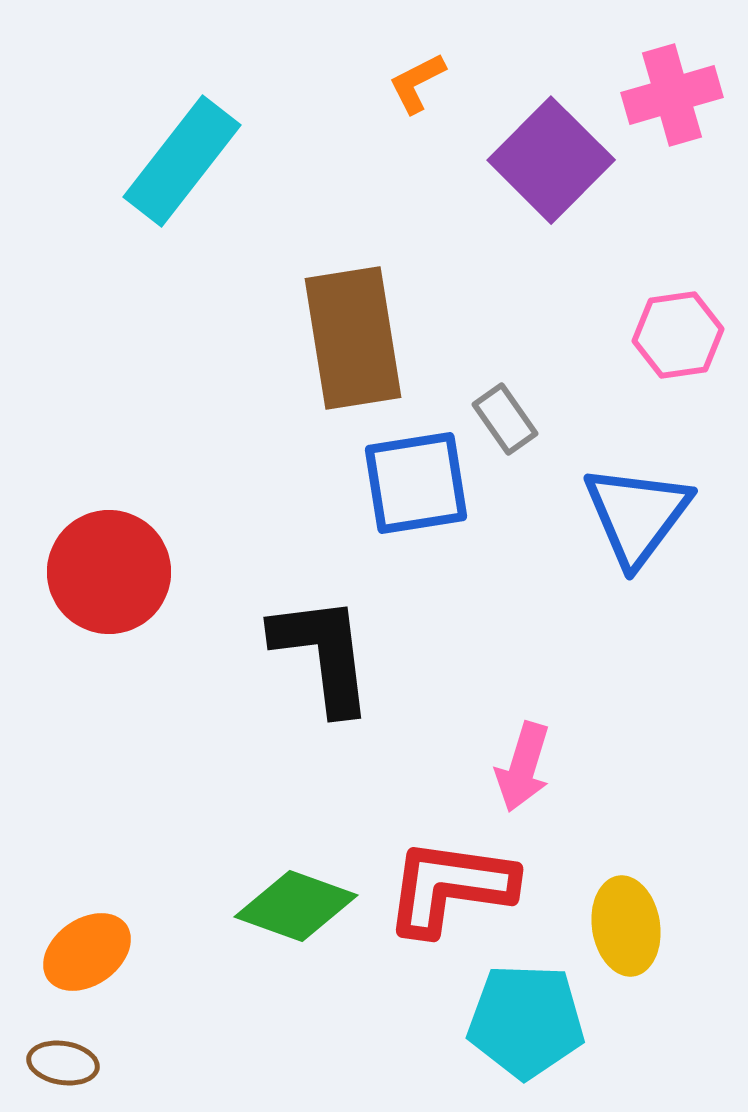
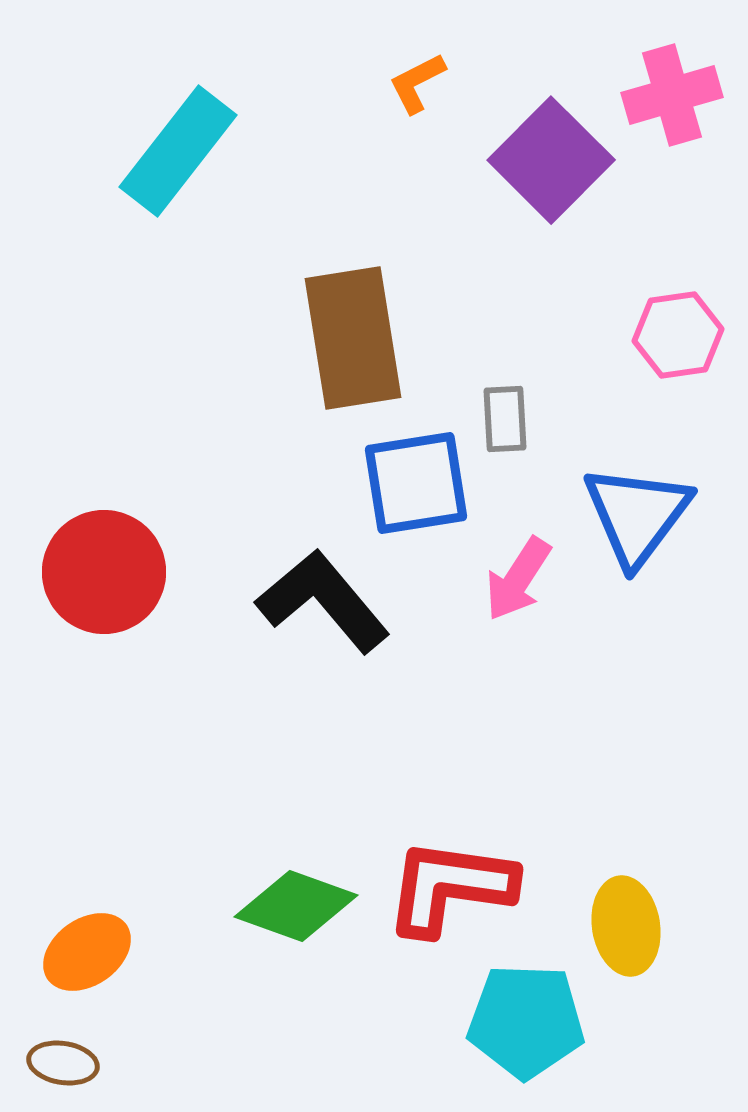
cyan rectangle: moved 4 px left, 10 px up
gray rectangle: rotated 32 degrees clockwise
red circle: moved 5 px left
black L-shape: moved 53 px up; rotated 33 degrees counterclockwise
pink arrow: moved 5 px left, 188 px up; rotated 16 degrees clockwise
